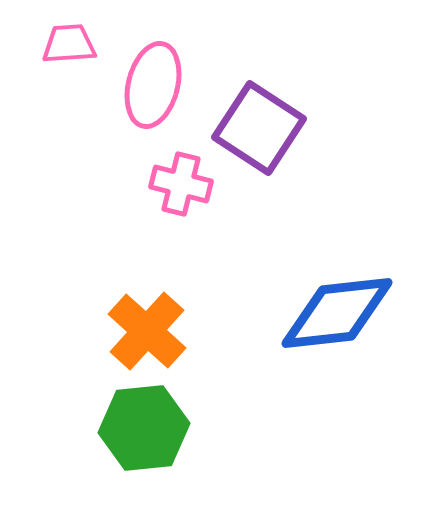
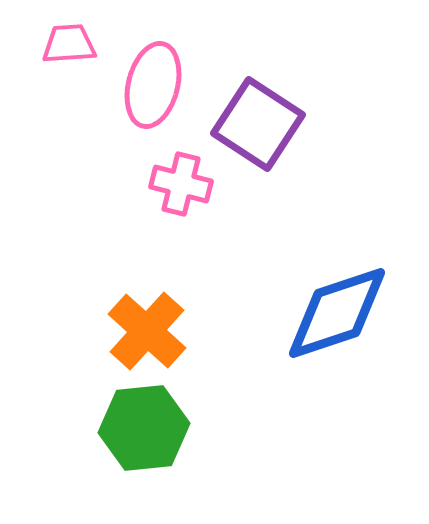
purple square: moved 1 px left, 4 px up
blue diamond: rotated 12 degrees counterclockwise
